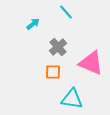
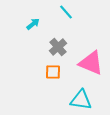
cyan triangle: moved 9 px right, 1 px down
